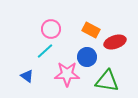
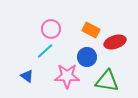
pink star: moved 2 px down
